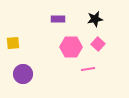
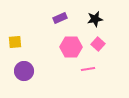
purple rectangle: moved 2 px right, 1 px up; rotated 24 degrees counterclockwise
yellow square: moved 2 px right, 1 px up
purple circle: moved 1 px right, 3 px up
